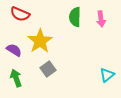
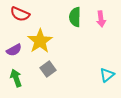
purple semicircle: rotated 119 degrees clockwise
